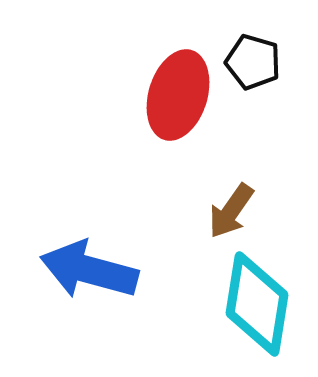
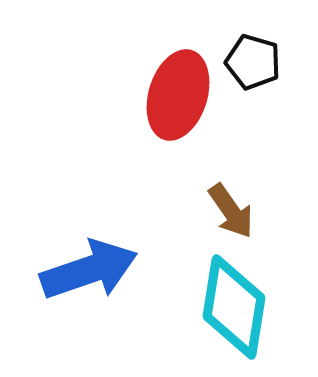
brown arrow: rotated 70 degrees counterclockwise
blue arrow: rotated 146 degrees clockwise
cyan diamond: moved 23 px left, 3 px down
